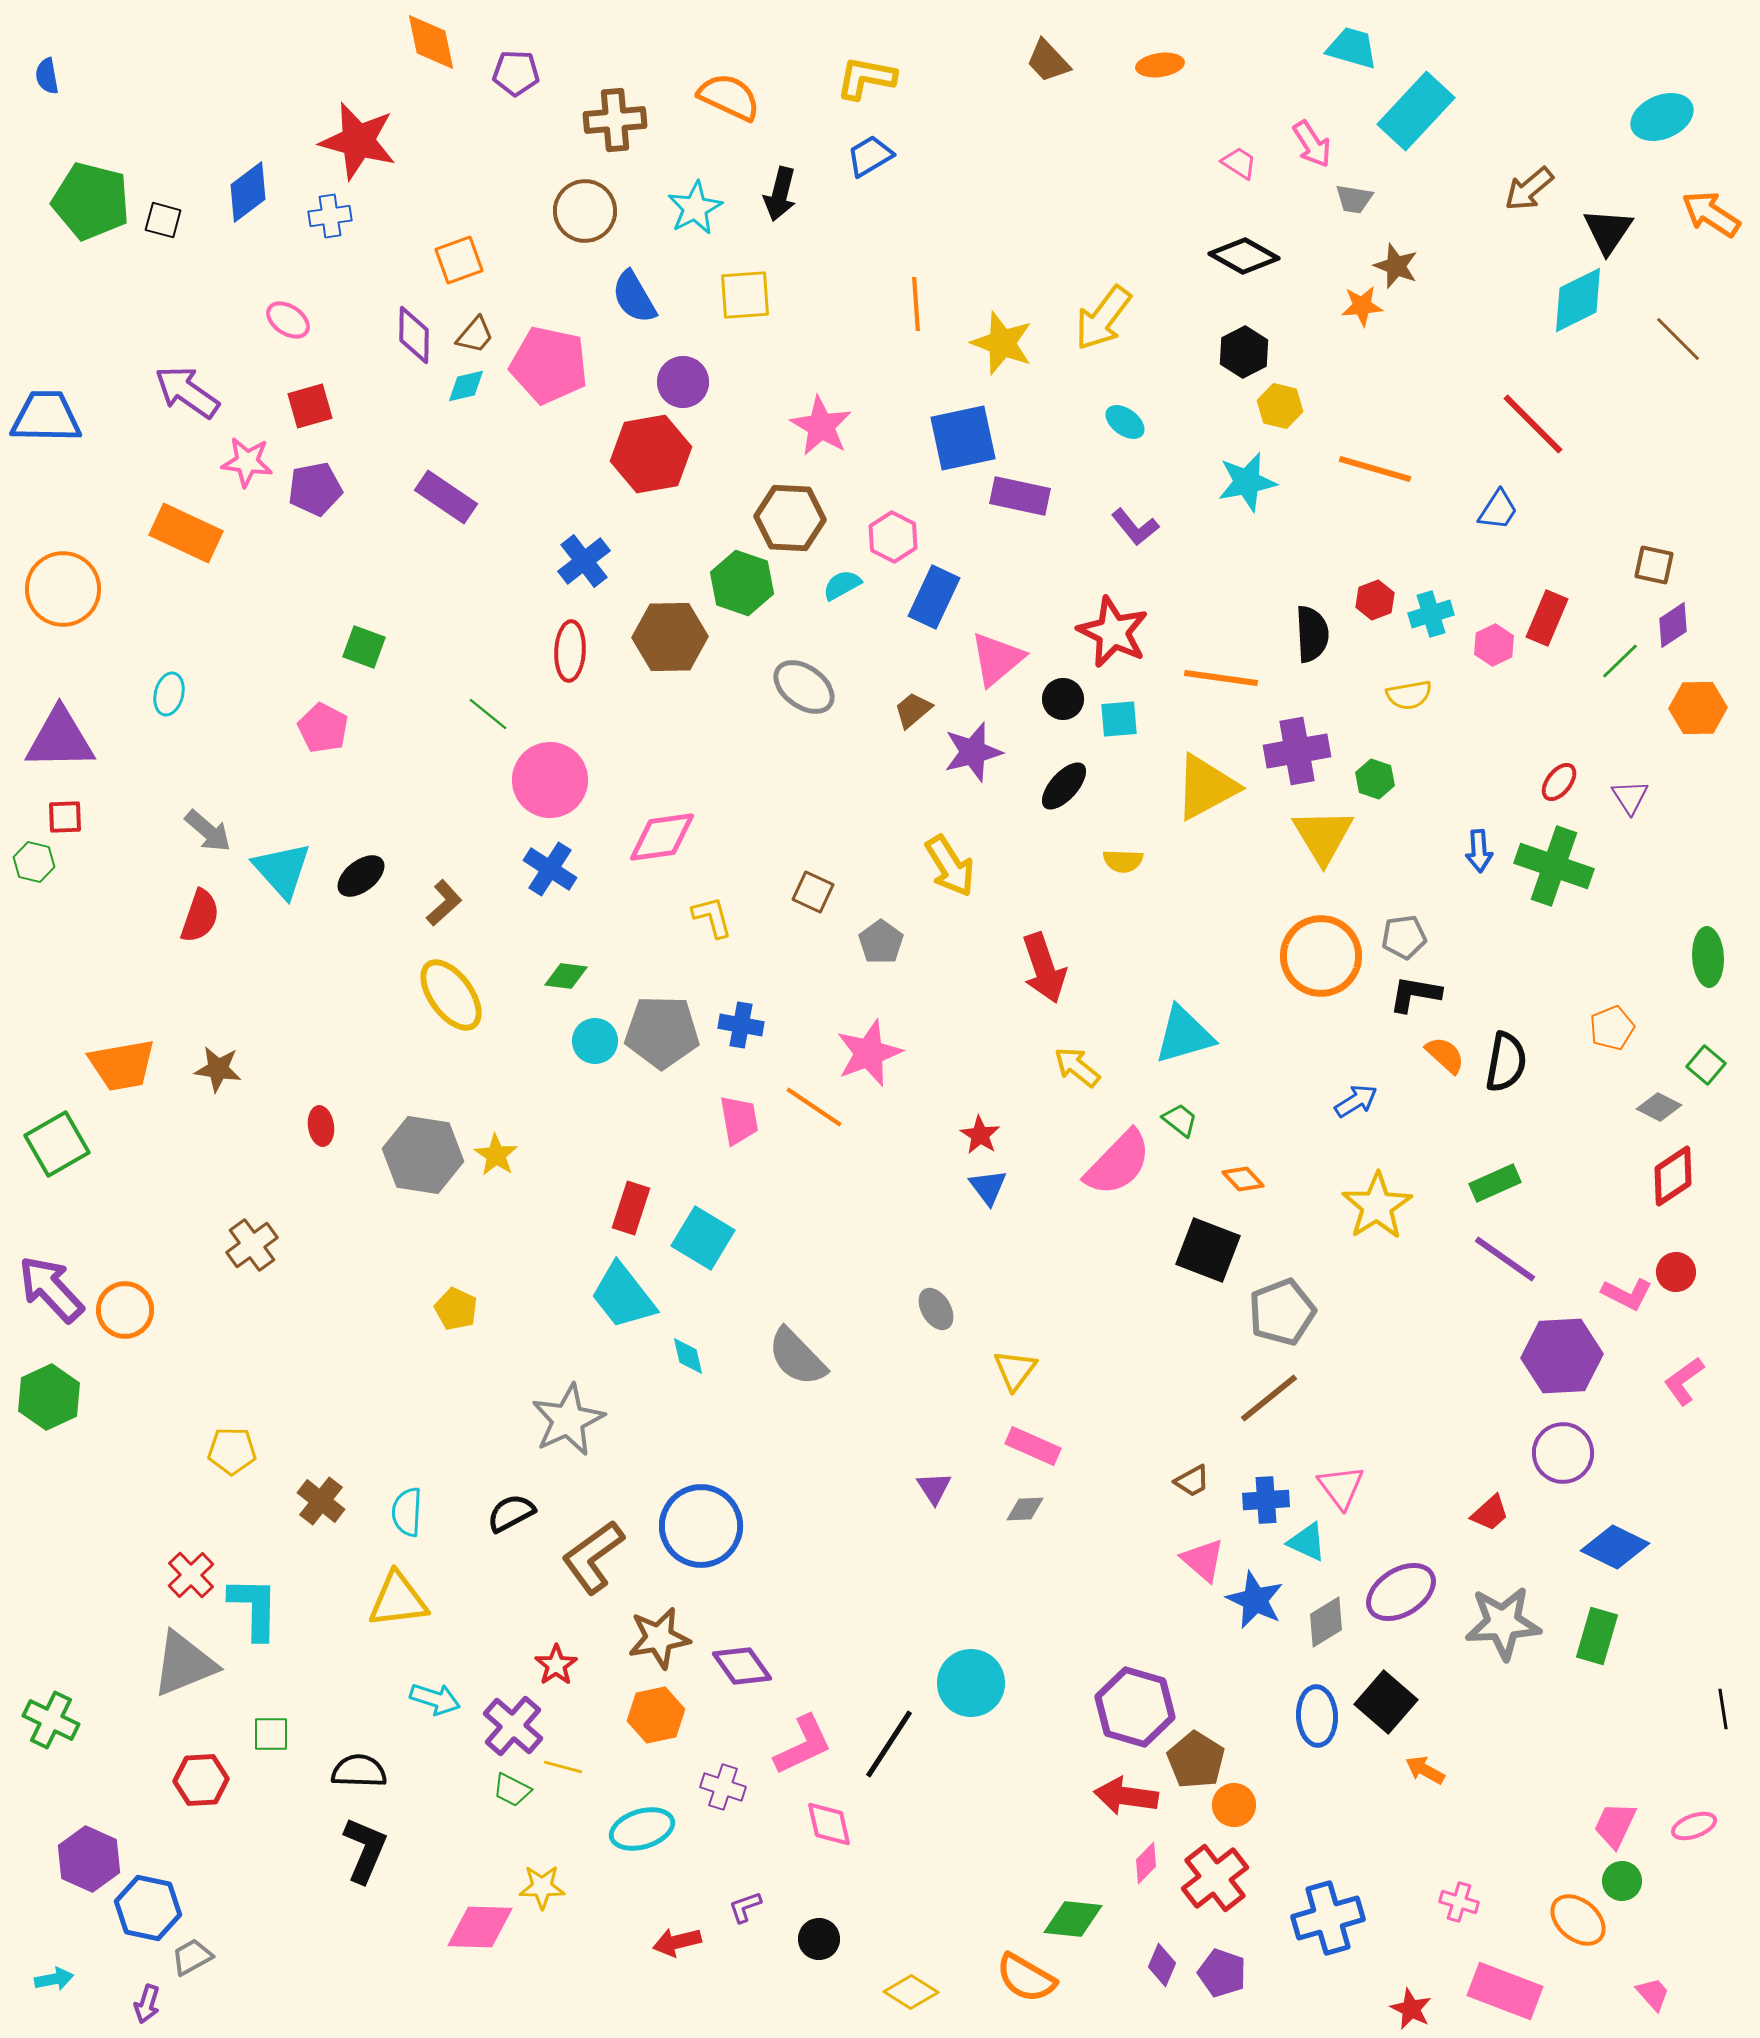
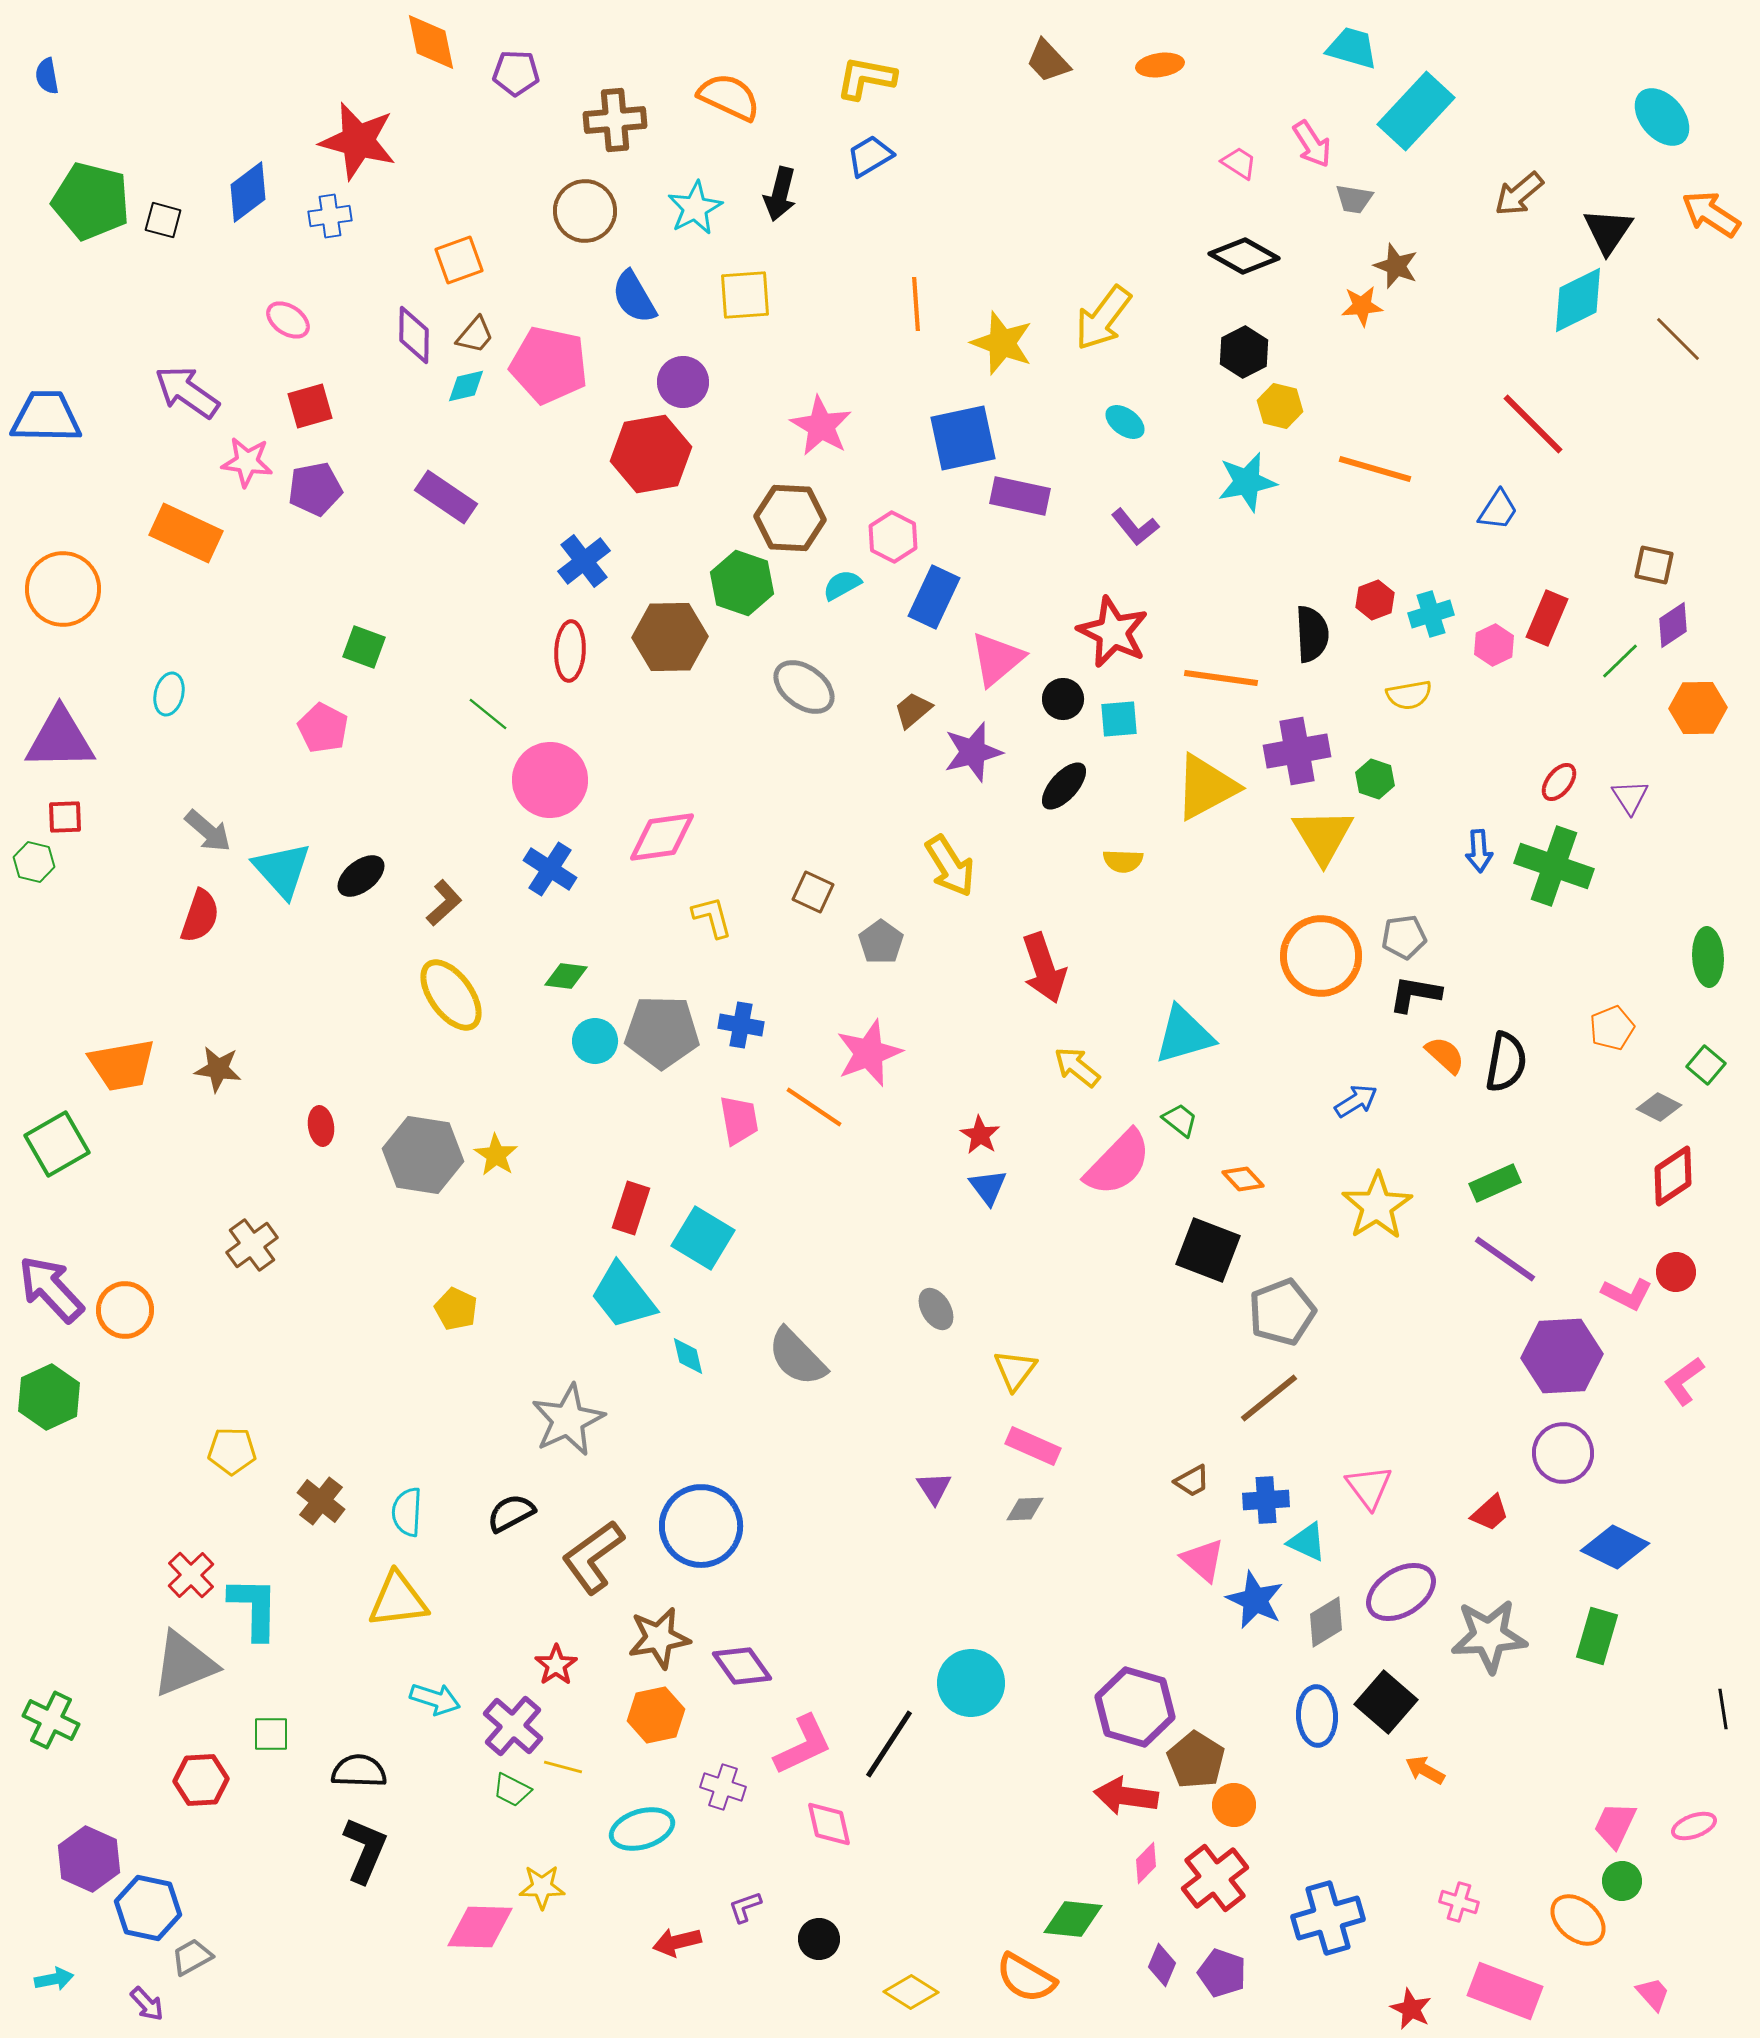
cyan ellipse at (1662, 117): rotated 72 degrees clockwise
brown arrow at (1529, 189): moved 10 px left, 5 px down
pink triangle at (1341, 1487): moved 28 px right
gray star at (1503, 1623): moved 14 px left, 13 px down
purple arrow at (147, 2004): rotated 60 degrees counterclockwise
